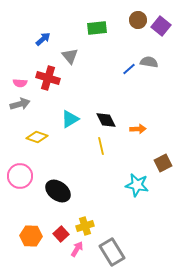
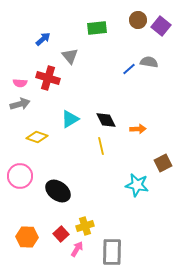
orange hexagon: moved 4 px left, 1 px down
gray rectangle: rotated 32 degrees clockwise
